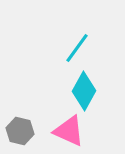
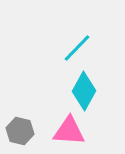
cyan line: rotated 8 degrees clockwise
pink triangle: rotated 20 degrees counterclockwise
